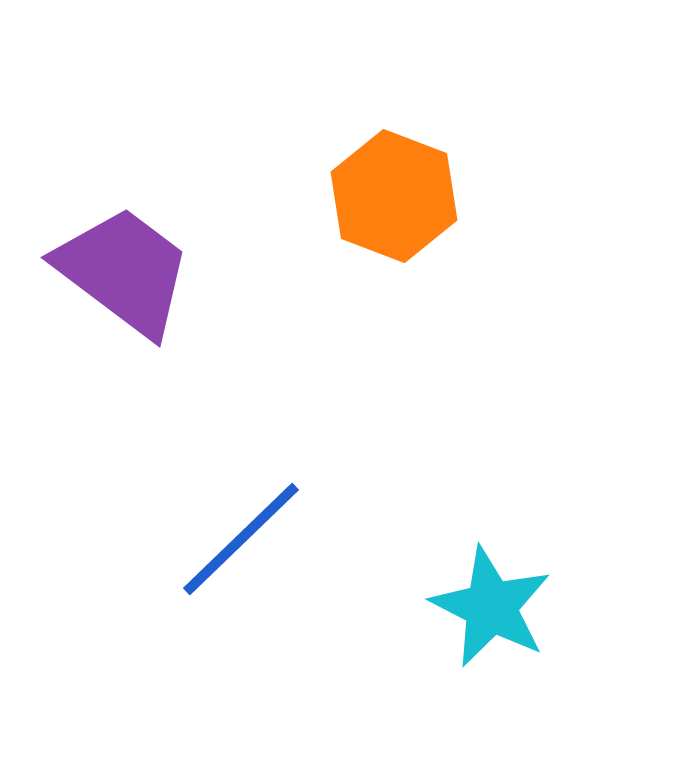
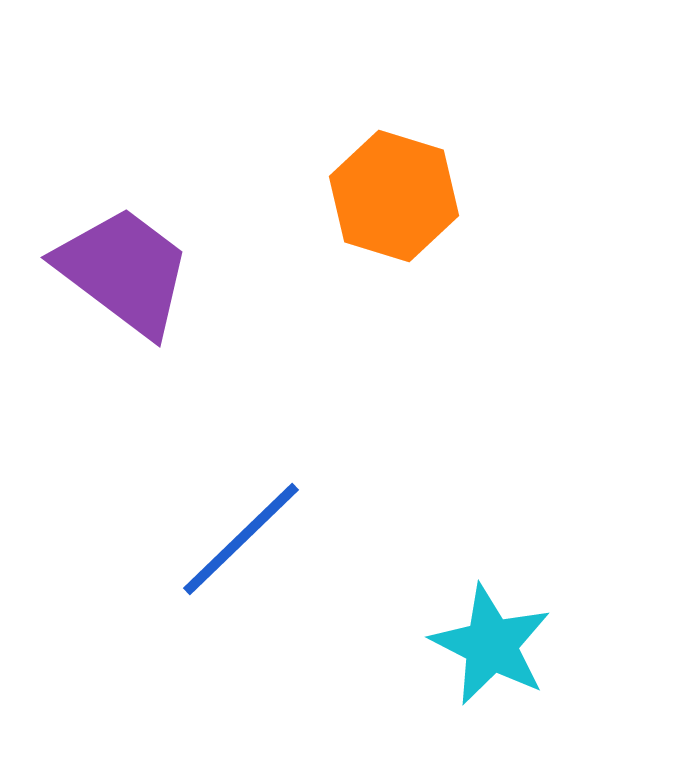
orange hexagon: rotated 4 degrees counterclockwise
cyan star: moved 38 px down
